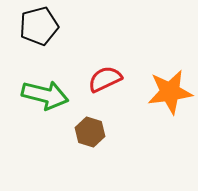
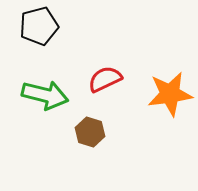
orange star: moved 2 px down
